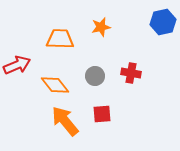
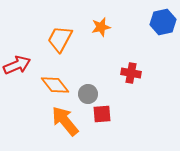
orange trapezoid: rotated 64 degrees counterclockwise
gray circle: moved 7 px left, 18 px down
